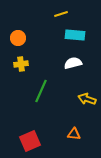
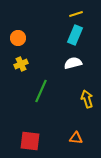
yellow line: moved 15 px right
cyan rectangle: rotated 72 degrees counterclockwise
yellow cross: rotated 16 degrees counterclockwise
yellow arrow: rotated 54 degrees clockwise
orange triangle: moved 2 px right, 4 px down
red square: rotated 30 degrees clockwise
